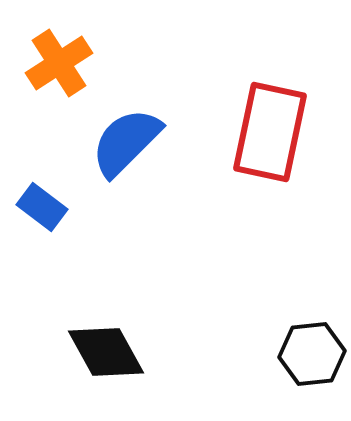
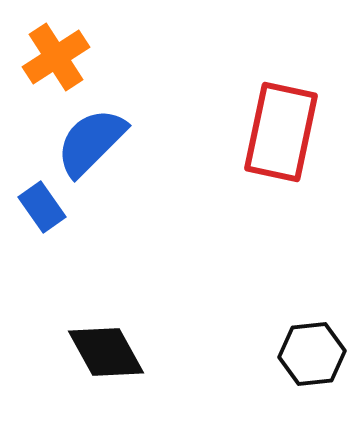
orange cross: moved 3 px left, 6 px up
red rectangle: moved 11 px right
blue semicircle: moved 35 px left
blue rectangle: rotated 18 degrees clockwise
